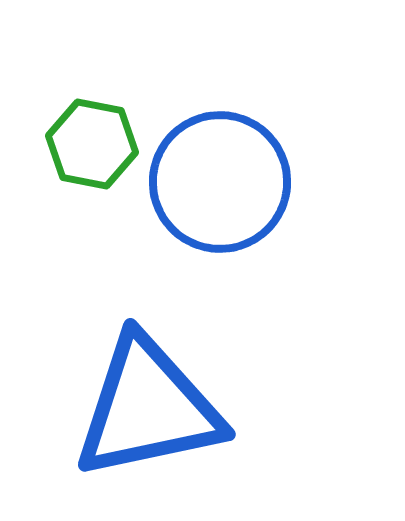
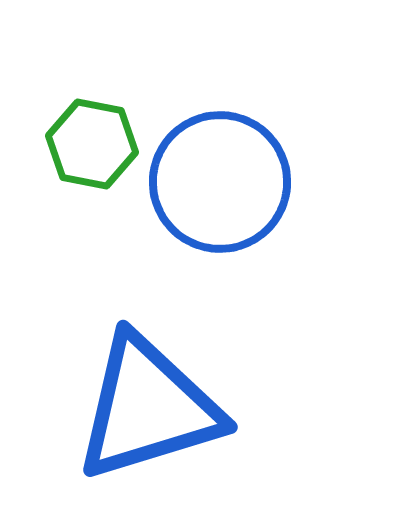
blue triangle: rotated 5 degrees counterclockwise
